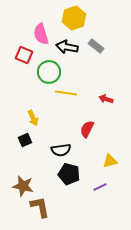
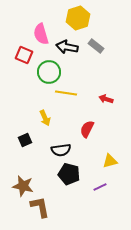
yellow hexagon: moved 4 px right
yellow arrow: moved 12 px right
